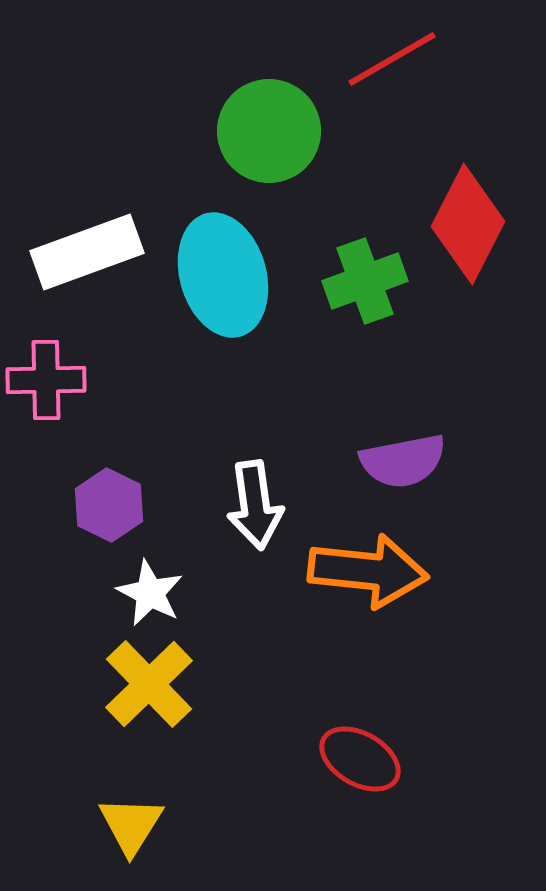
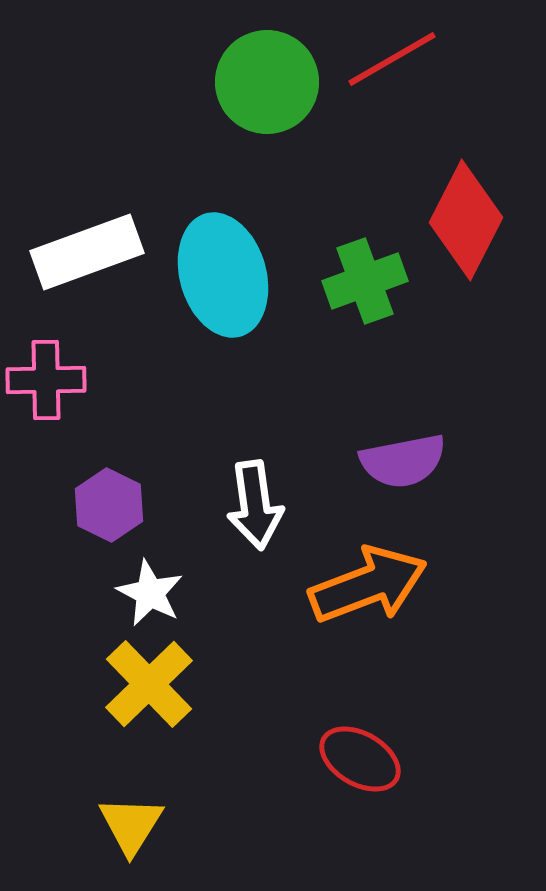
green circle: moved 2 px left, 49 px up
red diamond: moved 2 px left, 4 px up
orange arrow: moved 14 px down; rotated 27 degrees counterclockwise
